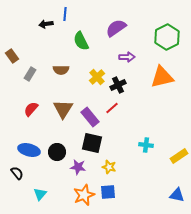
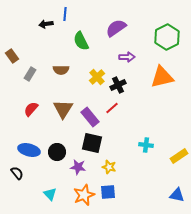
cyan triangle: moved 10 px right; rotated 24 degrees counterclockwise
